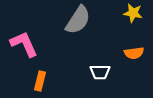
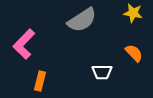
gray semicircle: moved 4 px right; rotated 24 degrees clockwise
pink L-shape: rotated 112 degrees counterclockwise
orange semicircle: rotated 126 degrees counterclockwise
white trapezoid: moved 2 px right
